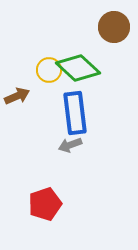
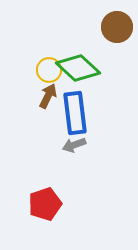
brown circle: moved 3 px right
brown arrow: moved 31 px right; rotated 40 degrees counterclockwise
gray arrow: moved 4 px right
